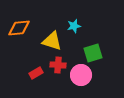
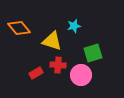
orange diamond: rotated 55 degrees clockwise
